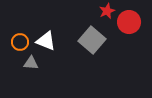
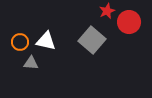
white triangle: rotated 10 degrees counterclockwise
